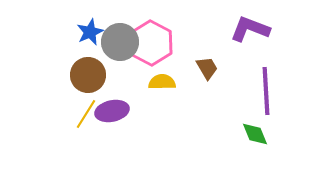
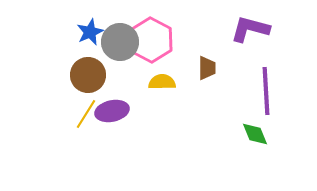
purple L-shape: rotated 6 degrees counterclockwise
pink hexagon: moved 3 px up
brown trapezoid: rotated 30 degrees clockwise
